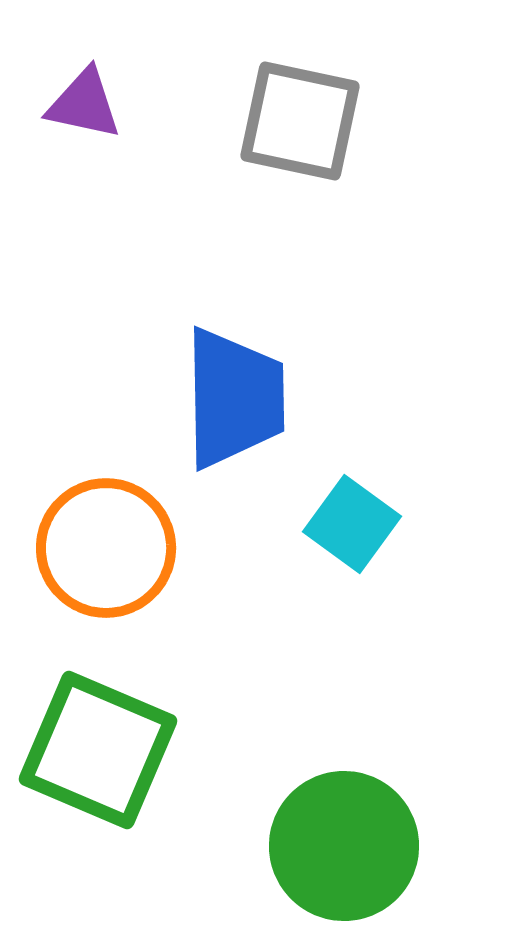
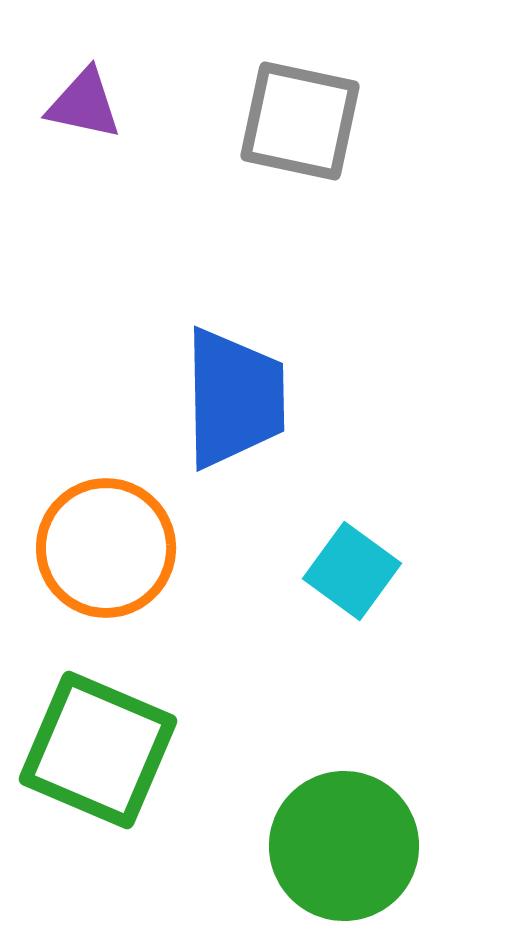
cyan square: moved 47 px down
